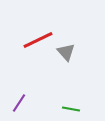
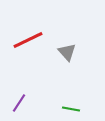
red line: moved 10 px left
gray triangle: moved 1 px right
